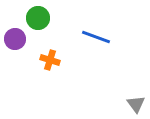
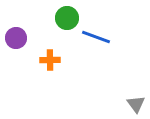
green circle: moved 29 px right
purple circle: moved 1 px right, 1 px up
orange cross: rotated 18 degrees counterclockwise
